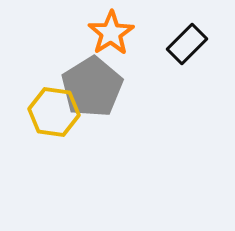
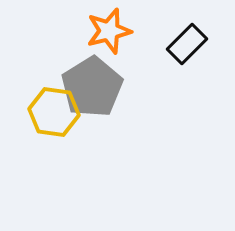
orange star: moved 2 px left, 2 px up; rotated 18 degrees clockwise
